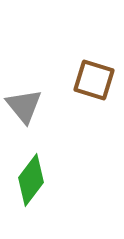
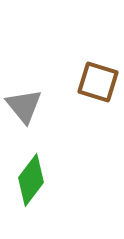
brown square: moved 4 px right, 2 px down
